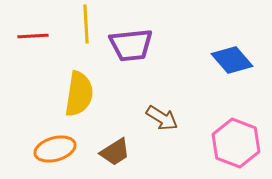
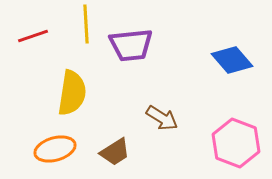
red line: rotated 16 degrees counterclockwise
yellow semicircle: moved 7 px left, 1 px up
